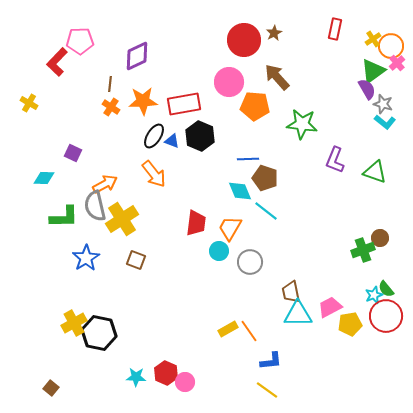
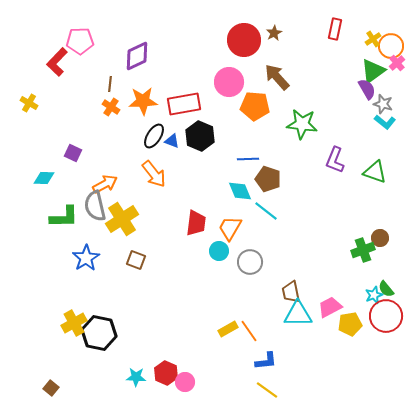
brown pentagon at (265, 178): moved 3 px right, 1 px down
blue L-shape at (271, 361): moved 5 px left
